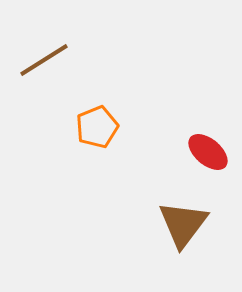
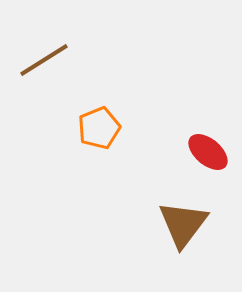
orange pentagon: moved 2 px right, 1 px down
